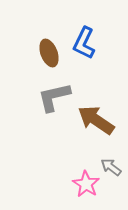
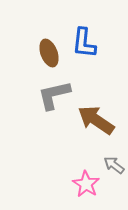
blue L-shape: rotated 20 degrees counterclockwise
gray L-shape: moved 2 px up
gray arrow: moved 3 px right, 2 px up
